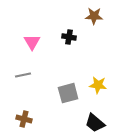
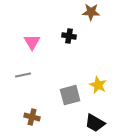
brown star: moved 3 px left, 4 px up
black cross: moved 1 px up
yellow star: rotated 18 degrees clockwise
gray square: moved 2 px right, 2 px down
brown cross: moved 8 px right, 2 px up
black trapezoid: rotated 10 degrees counterclockwise
